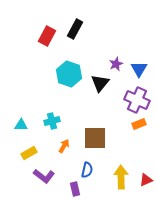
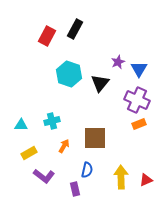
purple star: moved 2 px right, 2 px up
